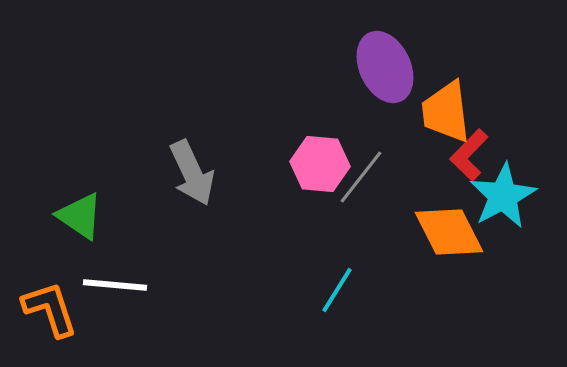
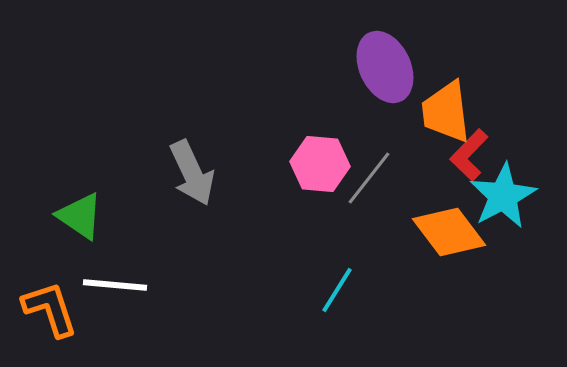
gray line: moved 8 px right, 1 px down
orange diamond: rotated 10 degrees counterclockwise
